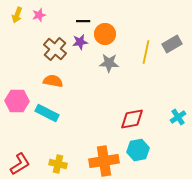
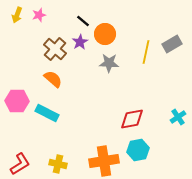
black line: rotated 40 degrees clockwise
purple star: rotated 21 degrees counterclockwise
orange semicircle: moved 2 px up; rotated 30 degrees clockwise
